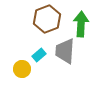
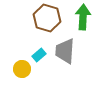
brown hexagon: moved 1 px up; rotated 24 degrees counterclockwise
green arrow: moved 2 px right, 7 px up
